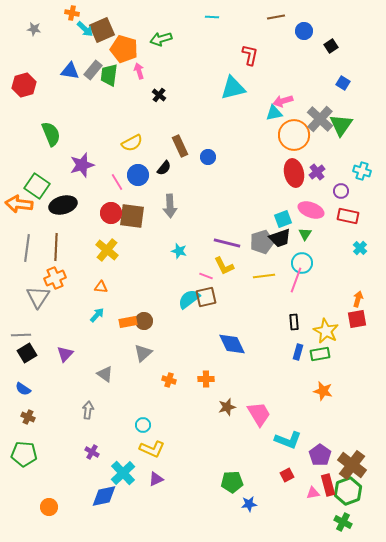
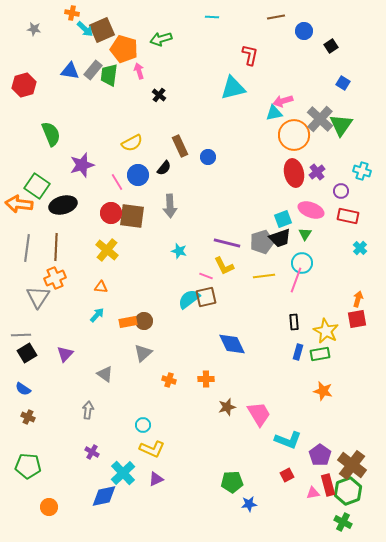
green pentagon at (24, 454): moved 4 px right, 12 px down
